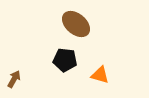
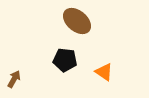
brown ellipse: moved 1 px right, 3 px up
orange triangle: moved 4 px right, 3 px up; rotated 18 degrees clockwise
